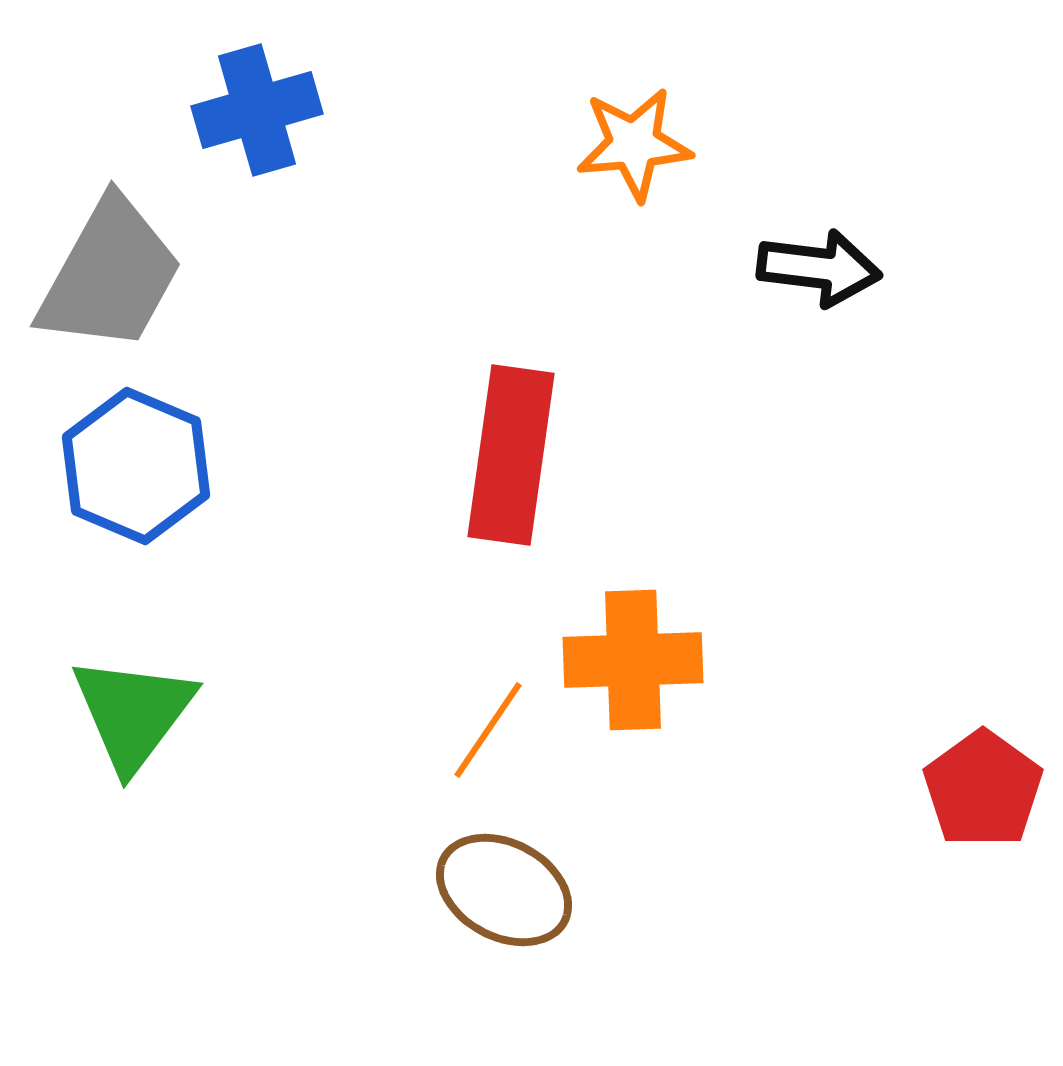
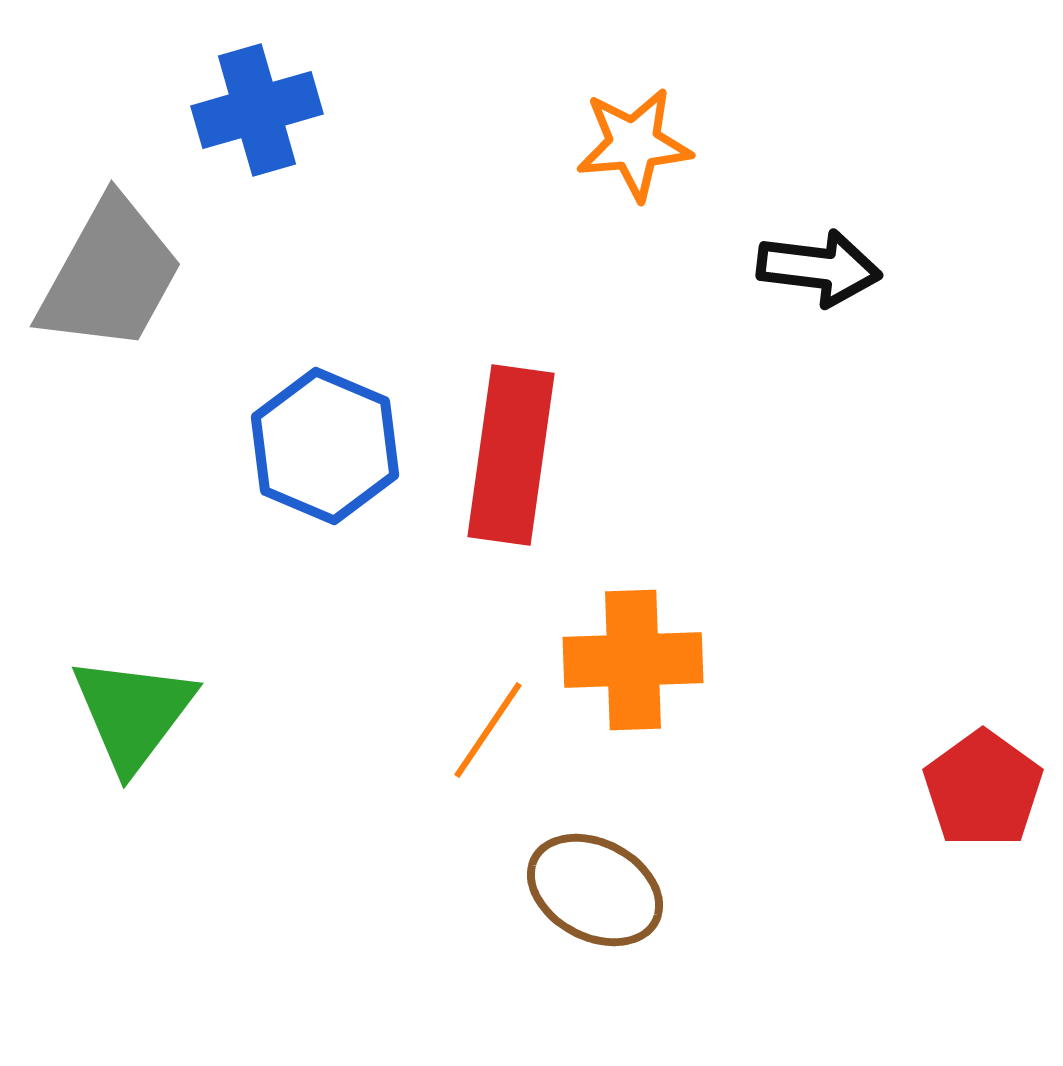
blue hexagon: moved 189 px right, 20 px up
brown ellipse: moved 91 px right
